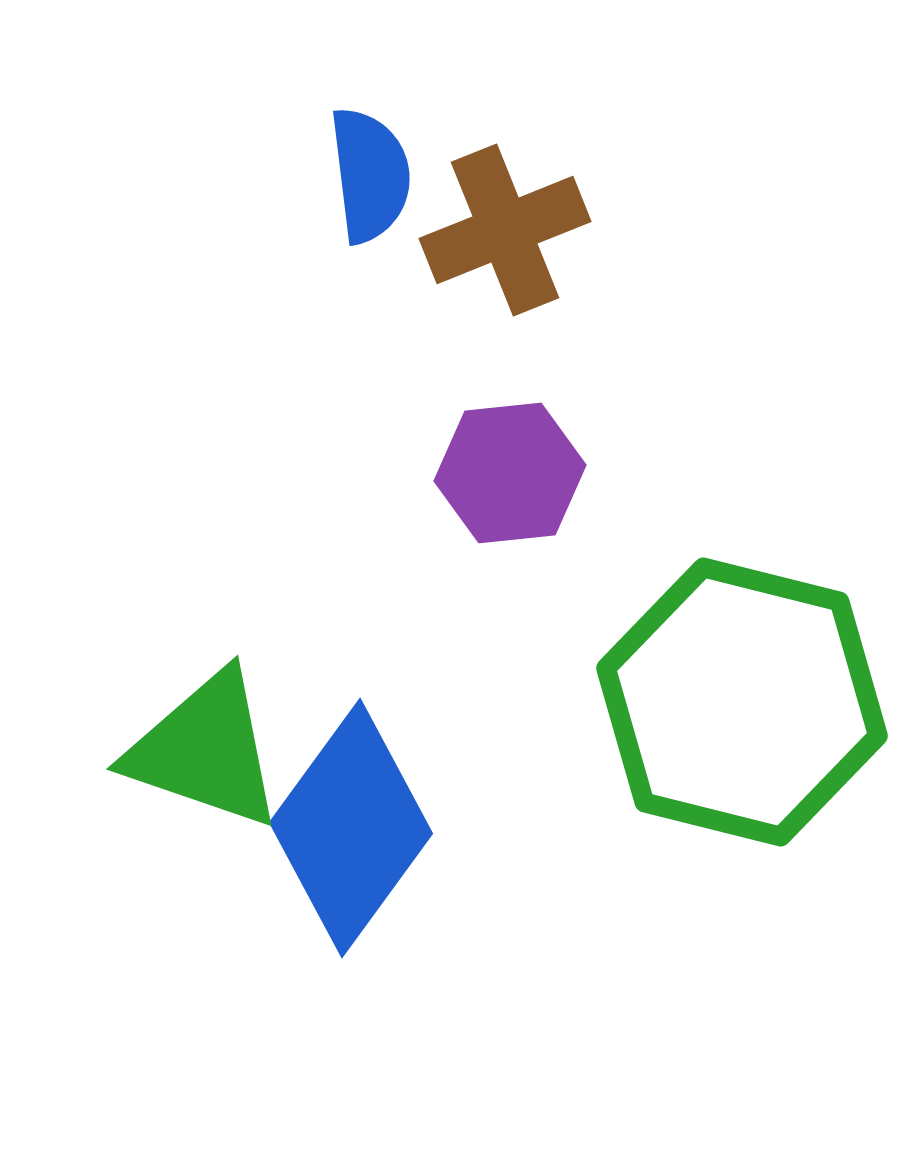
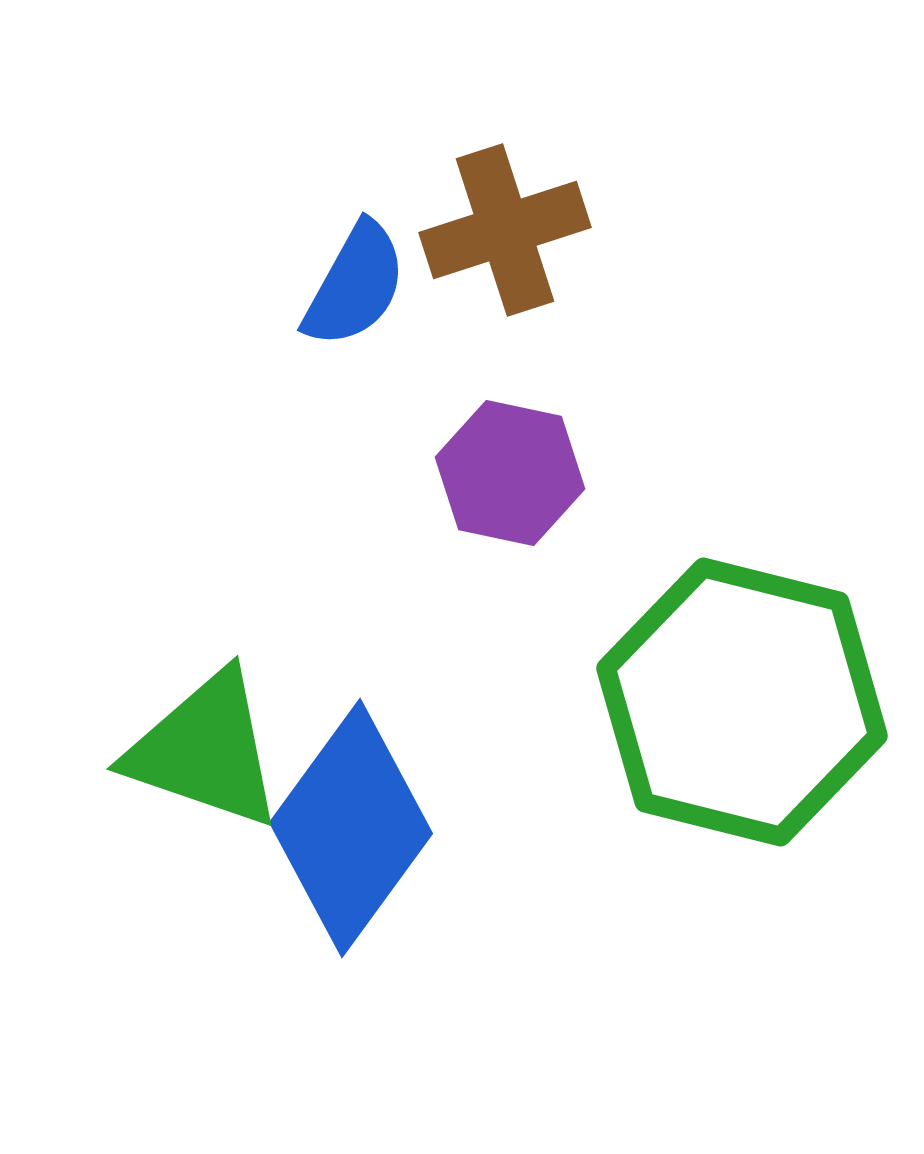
blue semicircle: moved 15 px left, 110 px down; rotated 36 degrees clockwise
brown cross: rotated 4 degrees clockwise
purple hexagon: rotated 18 degrees clockwise
